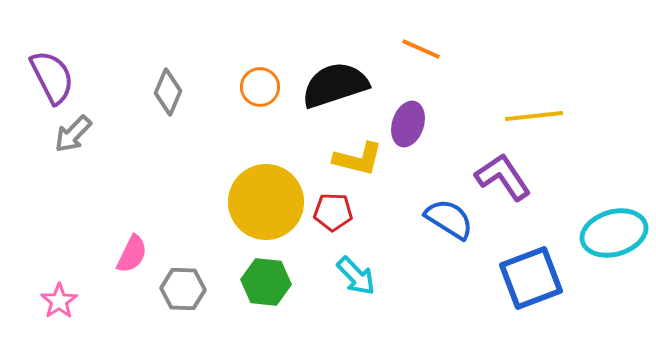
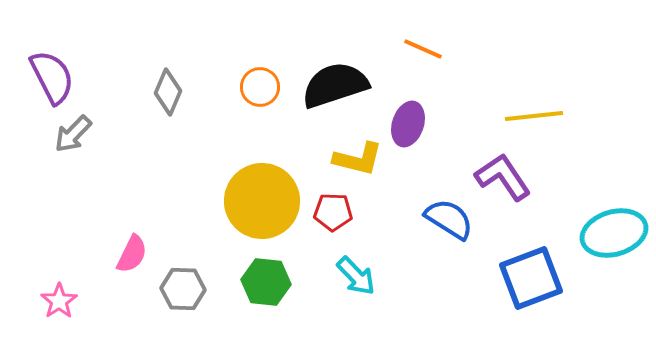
orange line: moved 2 px right
yellow circle: moved 4 px left, 1 px up
